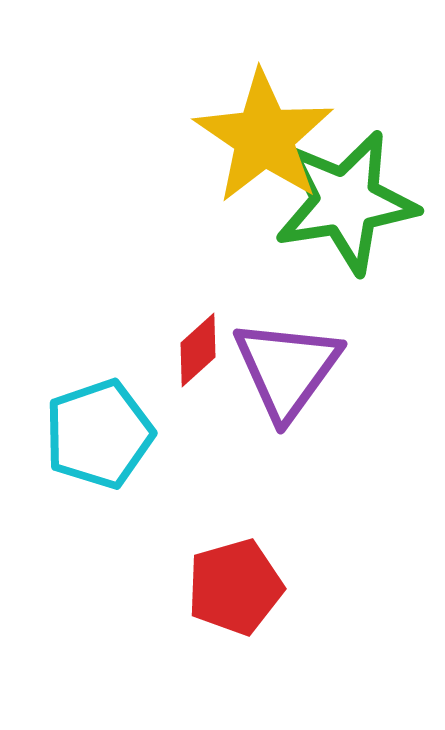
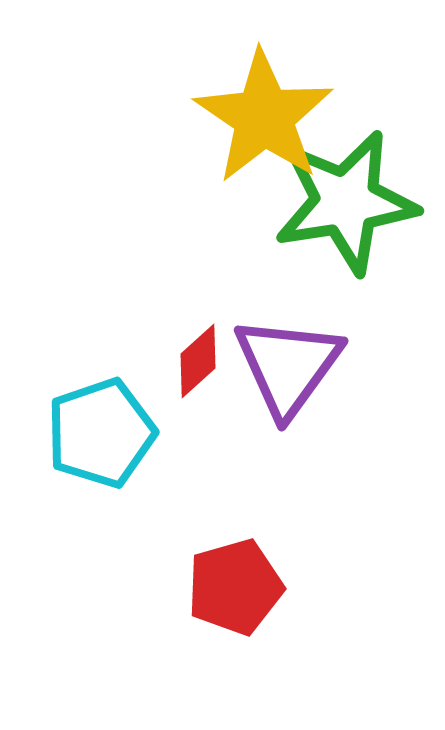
yellow star: moved 20 px up
red diamond: moved 11 px down
purple triangle: moved 1 px right, 3 px up
cyan pentagon: moved 2 px right, 1 px up
